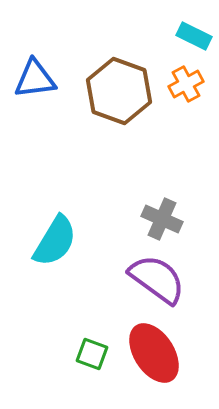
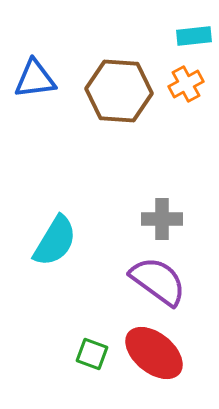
cyan rectangle: rotated 32 degrees counterclockwise
brown hexagon: rotated 16 degrees counterclockwise
gray cross: rotated 24 degrees counterclockwise
purple semicircle: moved 1 px right, 2 px down
red ellipse: rotated 18 degrees counterclockwise
